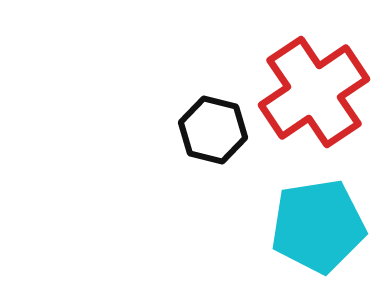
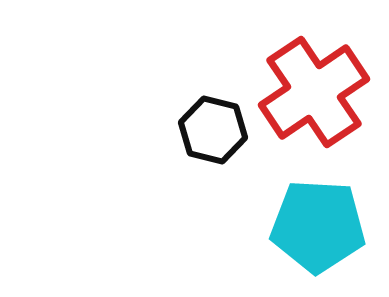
cyan pentagon: rotated 12 degrees clockwise
